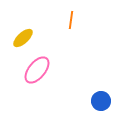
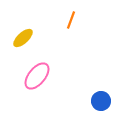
orange line: rotated 12 degrees clockwise
pink ellipse: moved 6 px down
